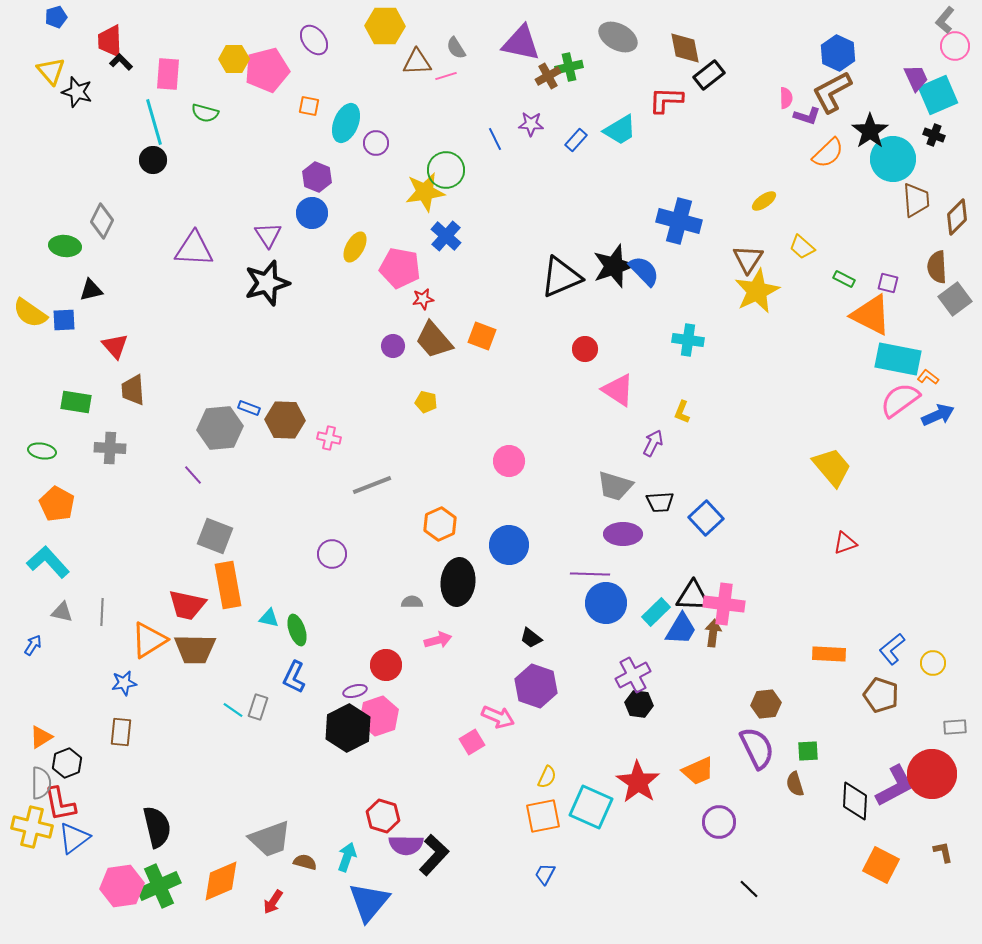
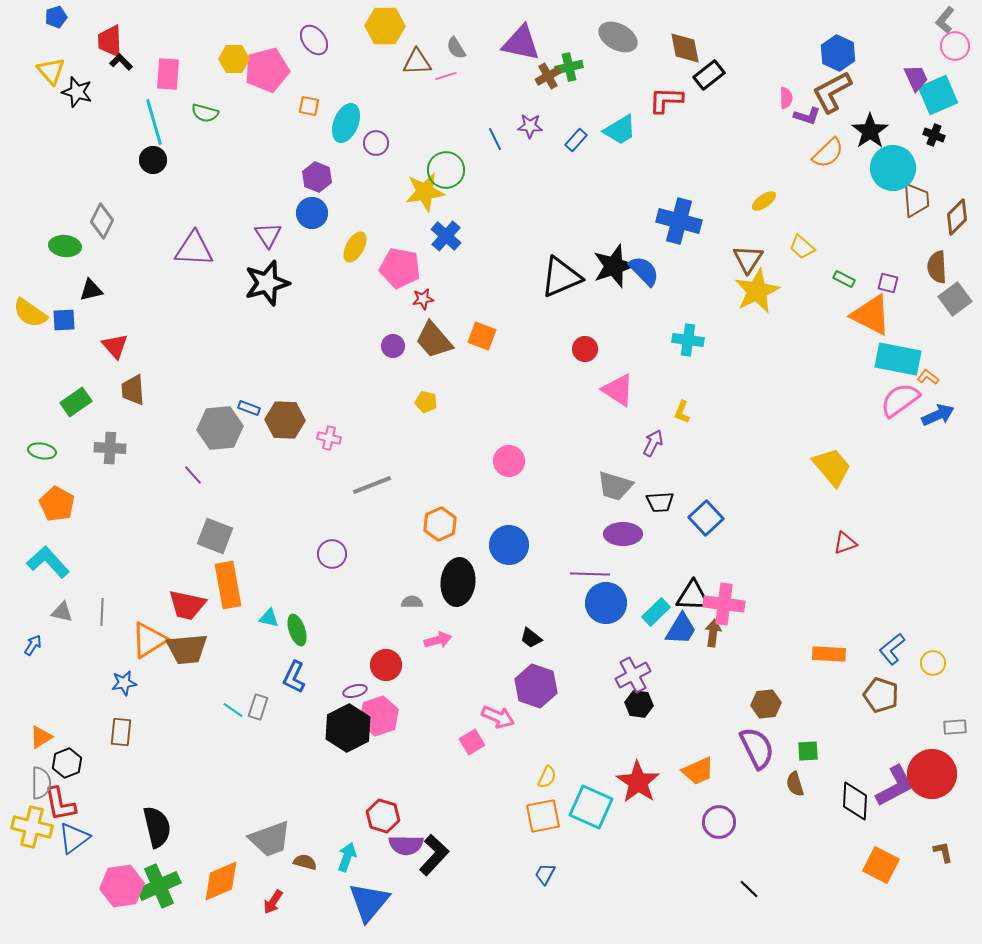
purple star at (531, 124): moved 1 px left, 2 px down
cyan circle at (893, 159): moved 9 px down
green rectangle at (76, 402): rotated 44 degrees counterclockwise
brown trapezoid at (195, 649): moved 8 px left; rotated 6 degrees counterclockwise
